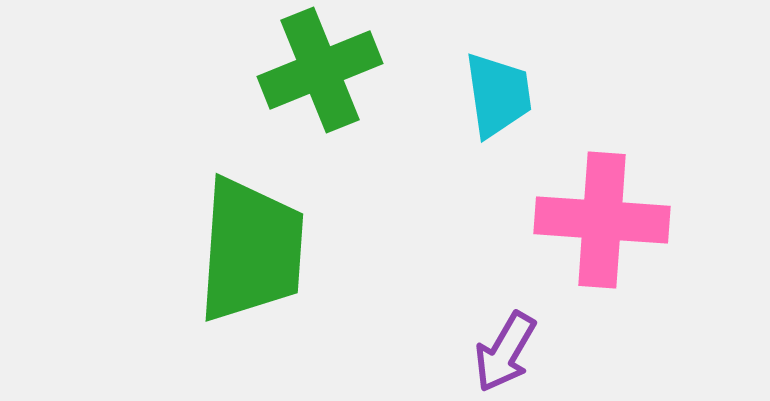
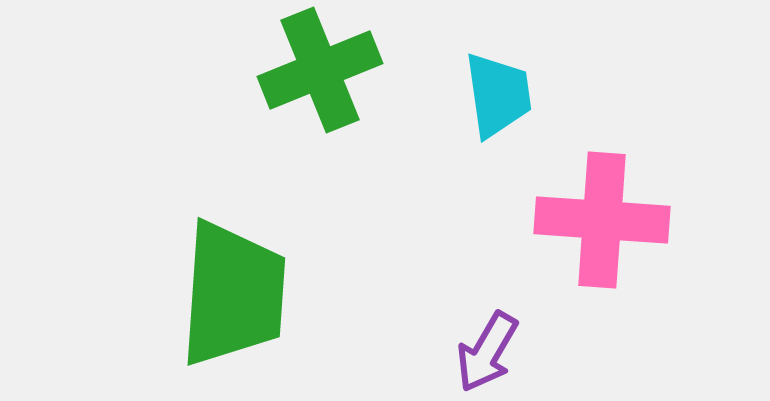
green trapezoid: moved 18 px left, 44 px down
purple arrow: moved 18 px left
